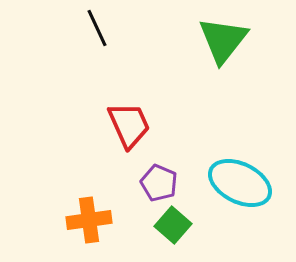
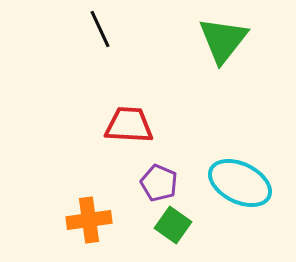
black line: moved 3 px right, 1 px down
red trapezoid: rotated 63 degrees counterclockwise
green square: rotated 6 degrees counterclockwise
